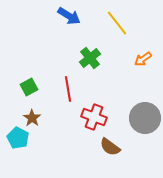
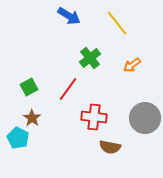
orange arrow: moved 11 px left, 6 px down
red line: rotated 45 degrees clockwise
red cross: rotated 15 degrees counterclockwise
brown semicircle: rotated 25 degrees counterclockwise
